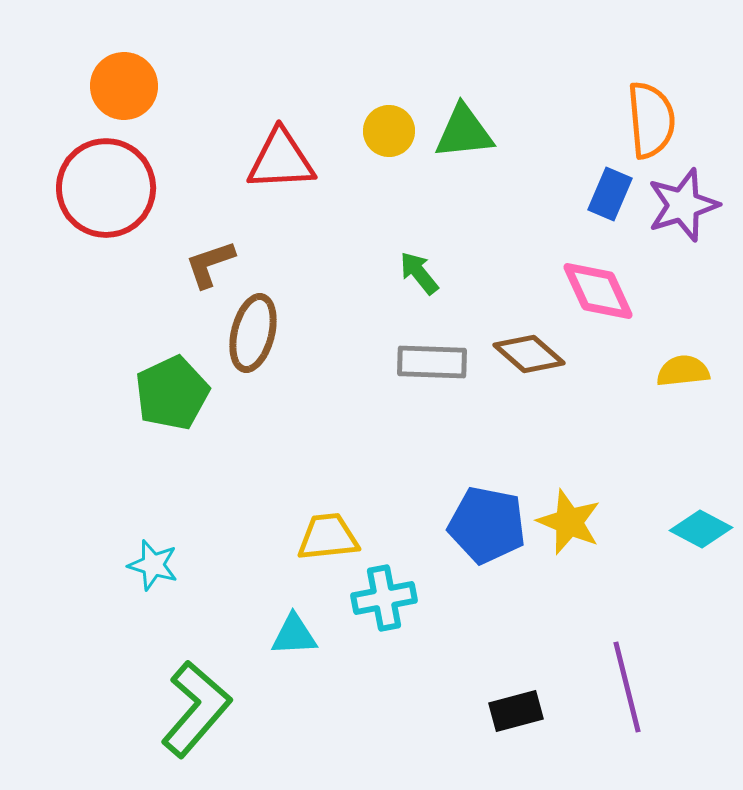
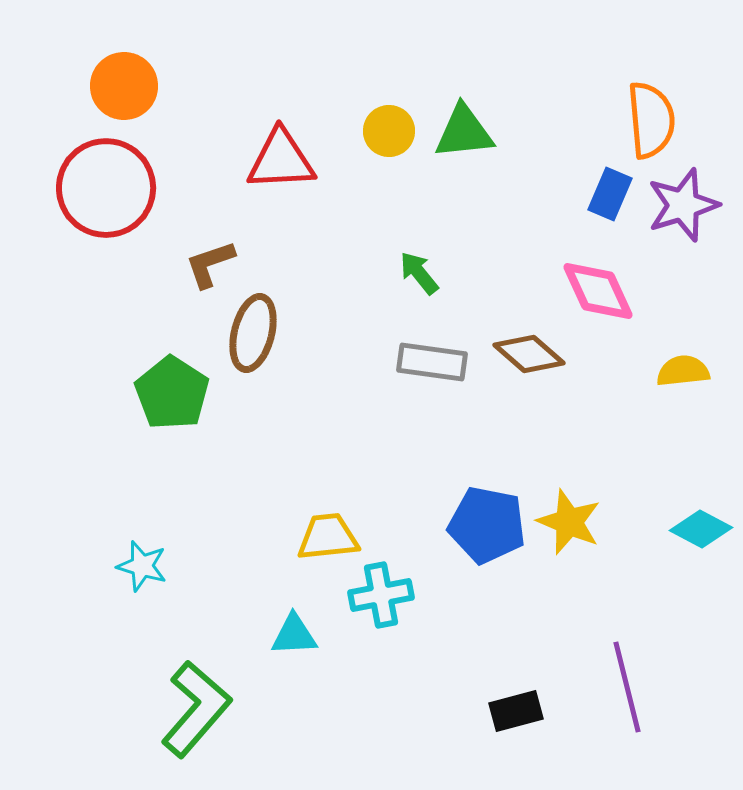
gray rectangle: rotated 6 degrees clockwise
green pentagon: rotated 14 degrees counterclockwise
cyan star: moved 11 px left, 1 px down
cyan cross: moved 3 px left, 3 px up
